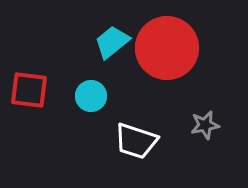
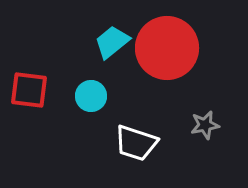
white trapezoid: moved 2 px down
